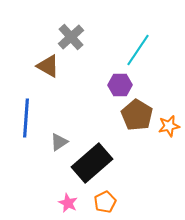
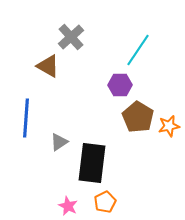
brown pentagon: moved 1 px right, 2 px down
black rectangle: rotated 42 degrees counterclockwise
pink star: moved 3 px down
